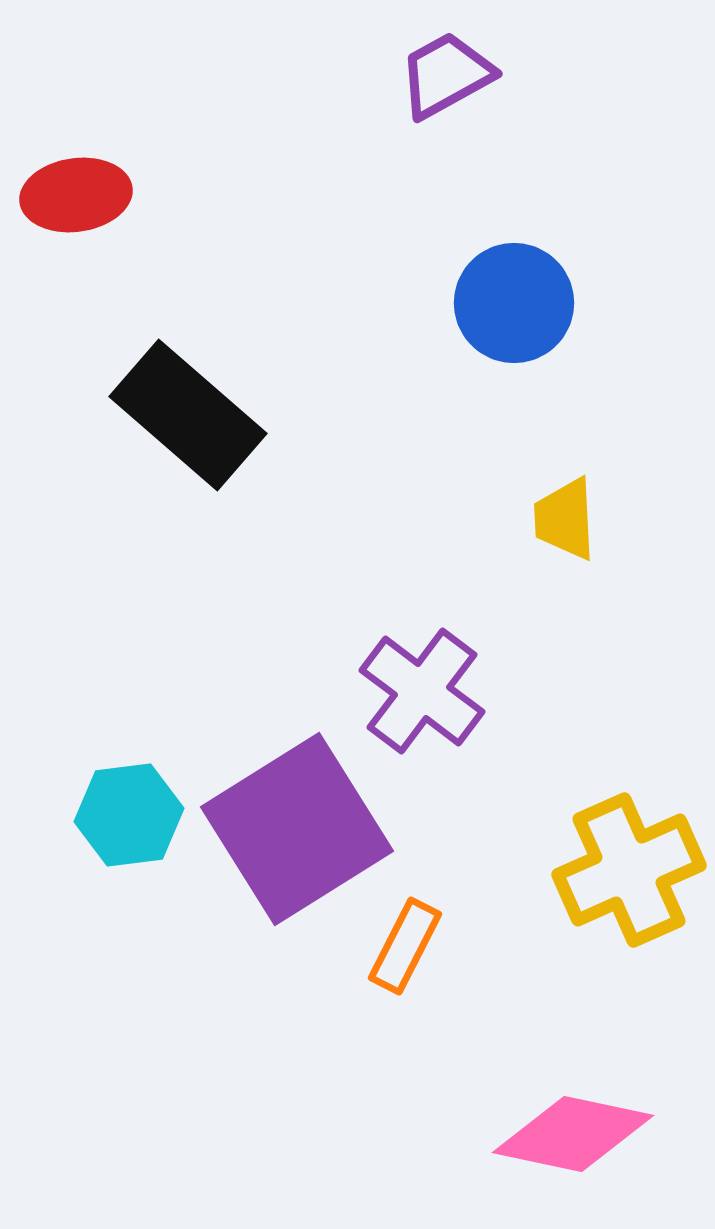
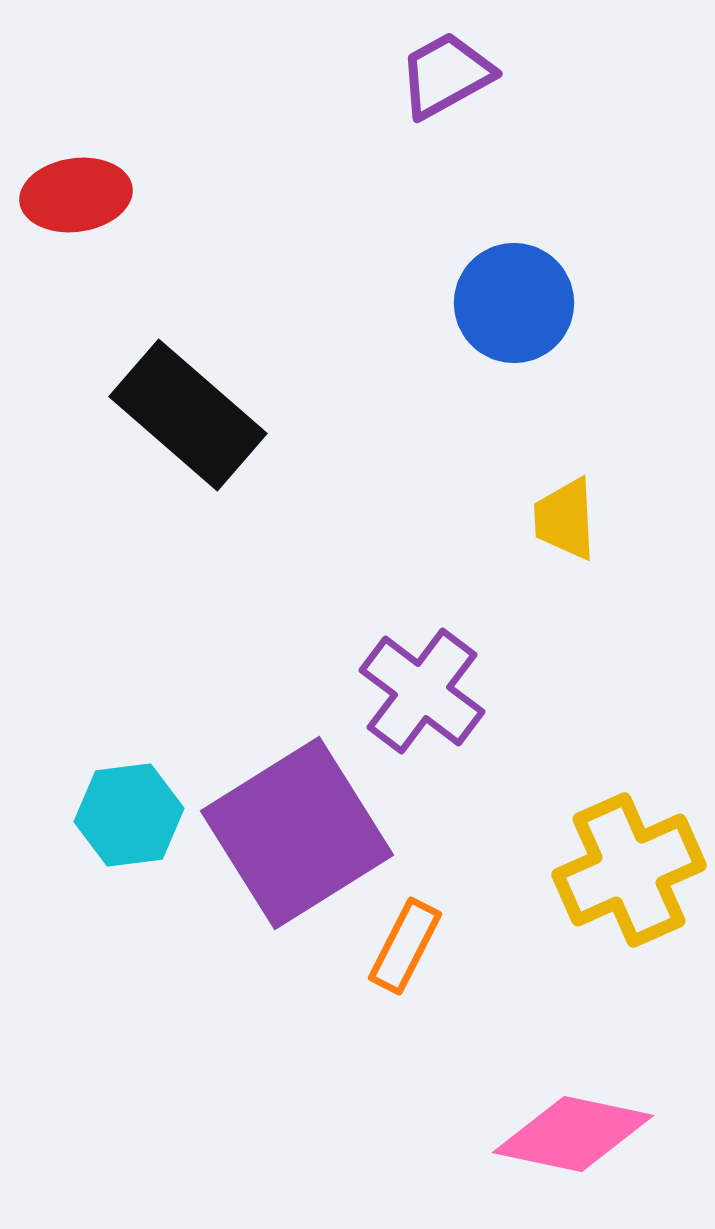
purple square: moved 4 px down
